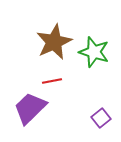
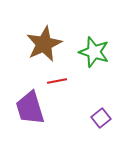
brown star: moved 10 px left, 2 px down
red line: moved 5 px right
purple trapezoid: rotated 63 degrees counterclockwise
